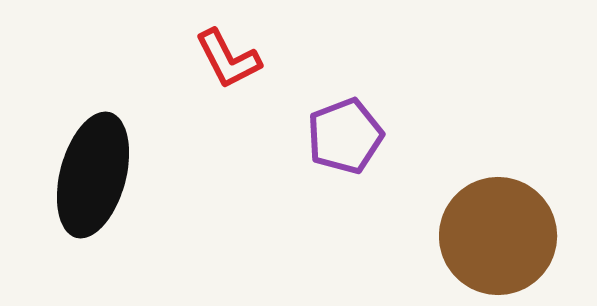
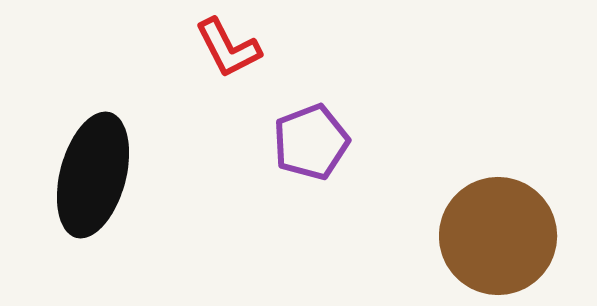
red L-shape: moved 11 px up
purple pentagon: moved 34 px left, 6 px down
